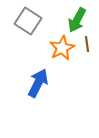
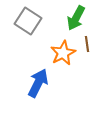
green arrow: moved 1 px left, 2 px up
orange star: moved 1 px right, 5 px down
